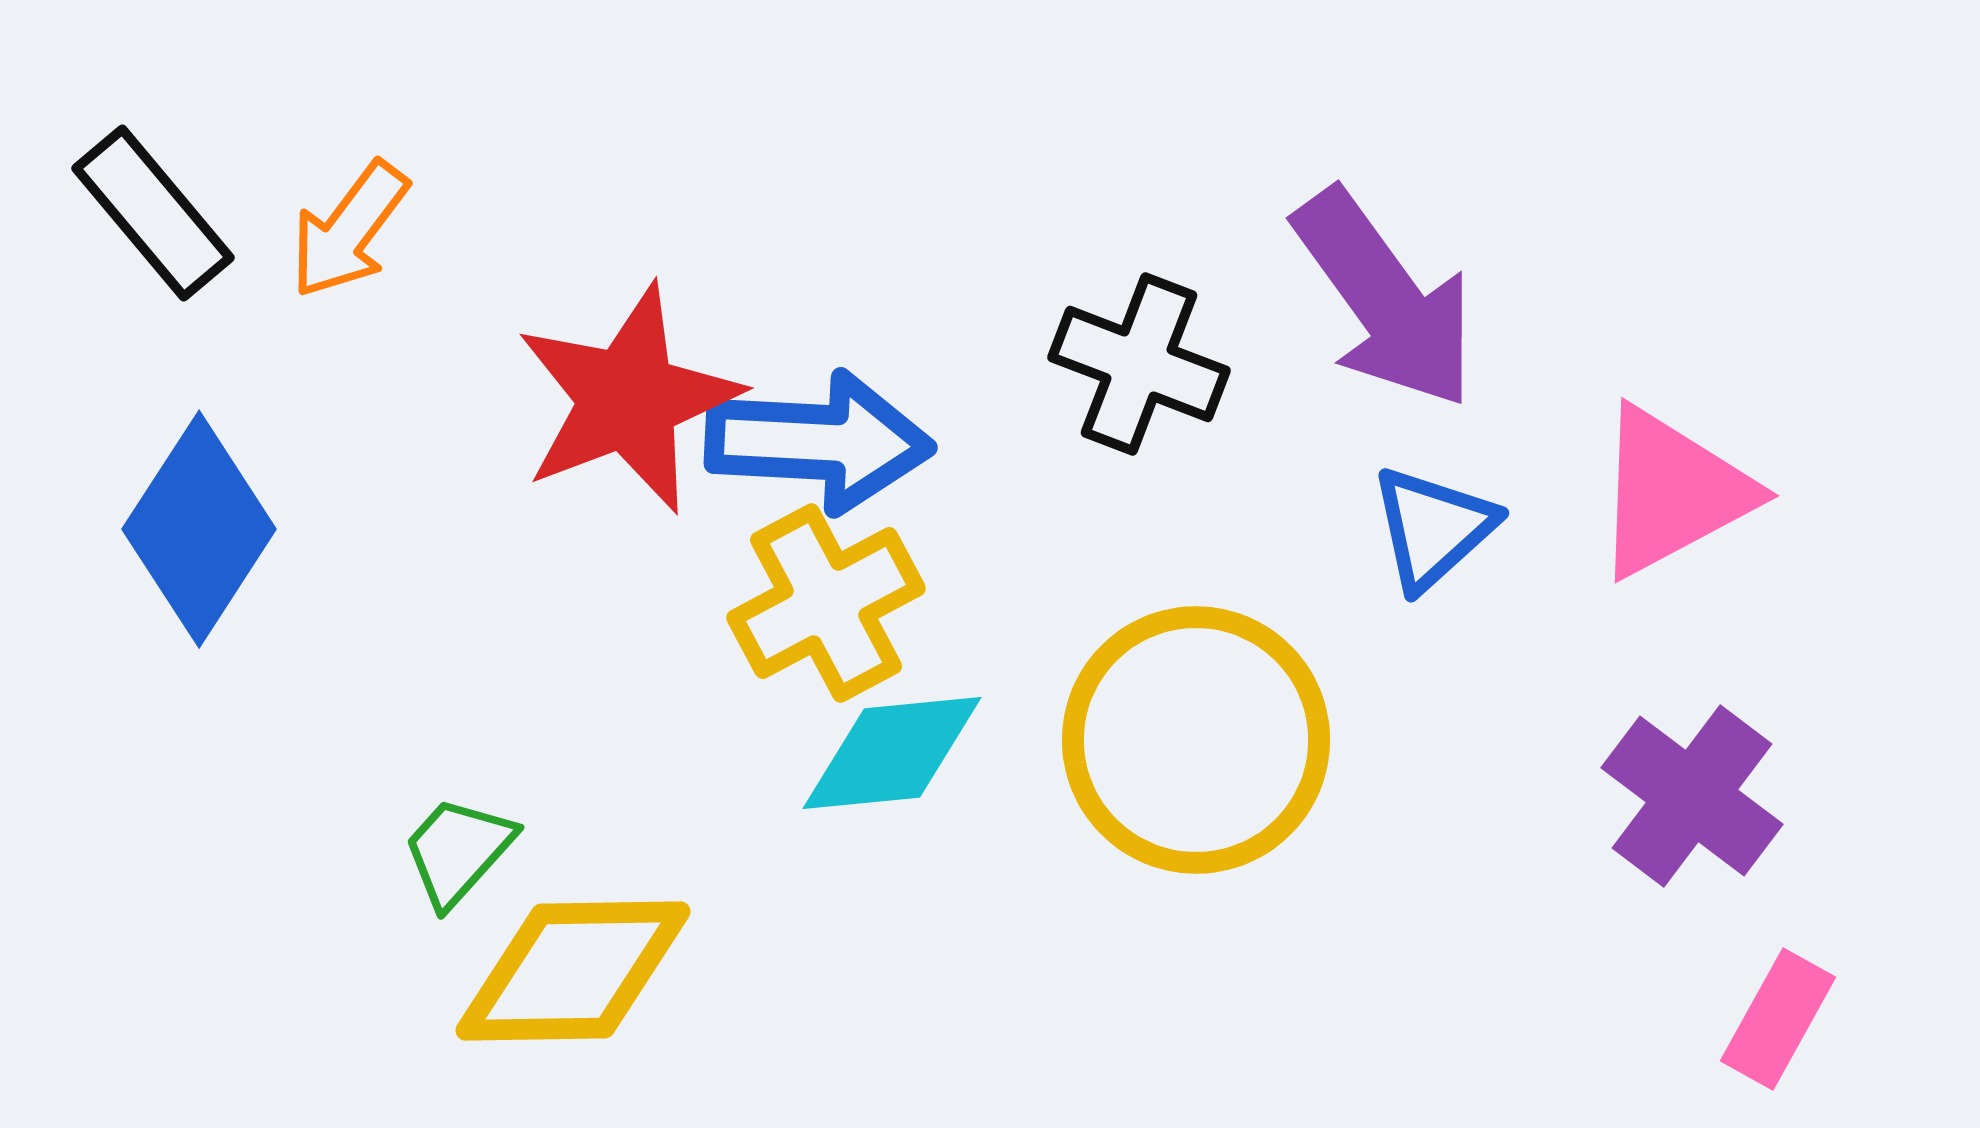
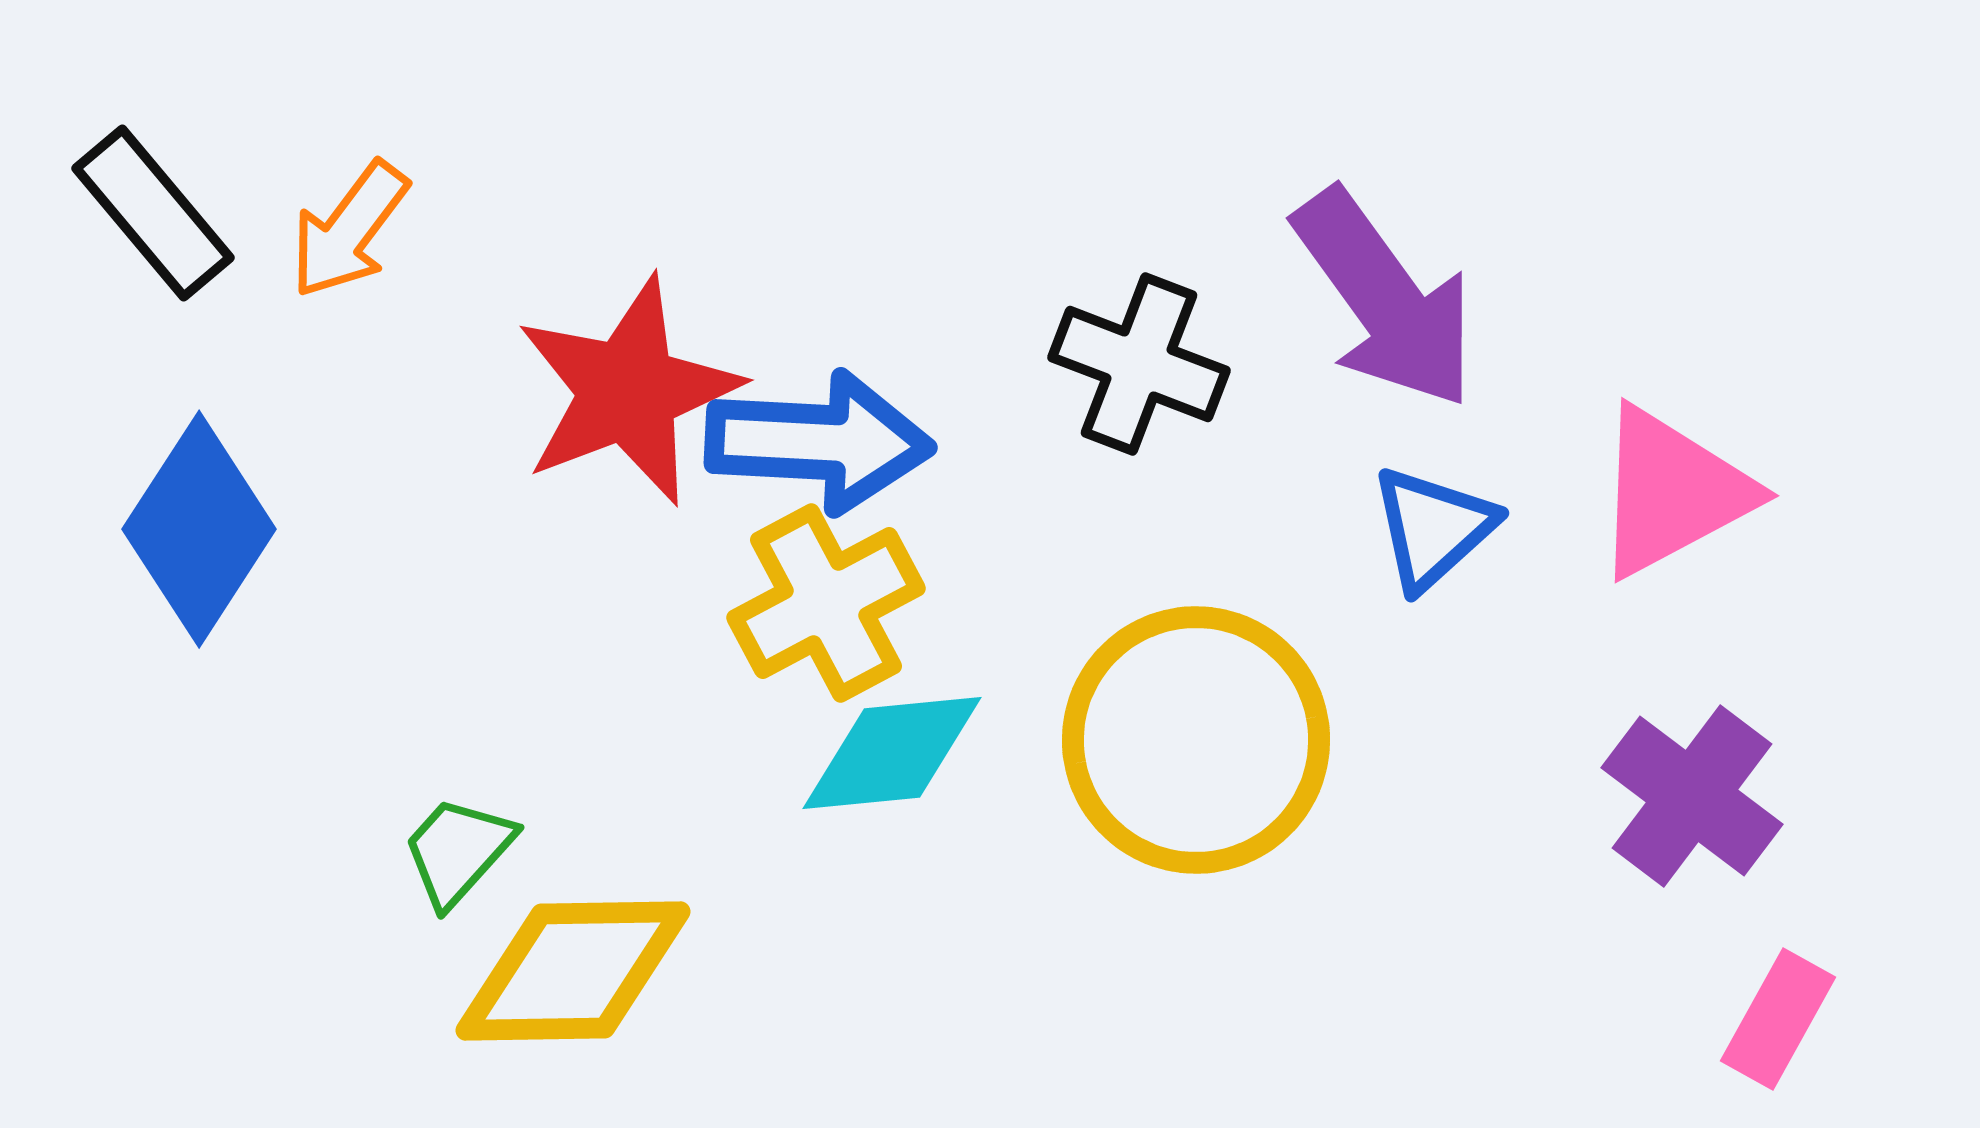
red star: moved 8 px up
